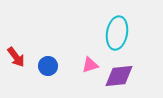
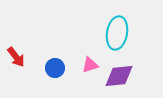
blue circle: moved 7 px right, 2 px down
